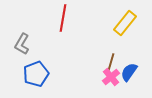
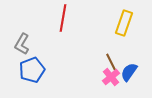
yellow rectangle: moved 1 px left; rotated 20 degrees counterclockwise
brown line: rotated 42 degrees counterclockwise
blue pentagon: moved 4 px left, 4 px up
